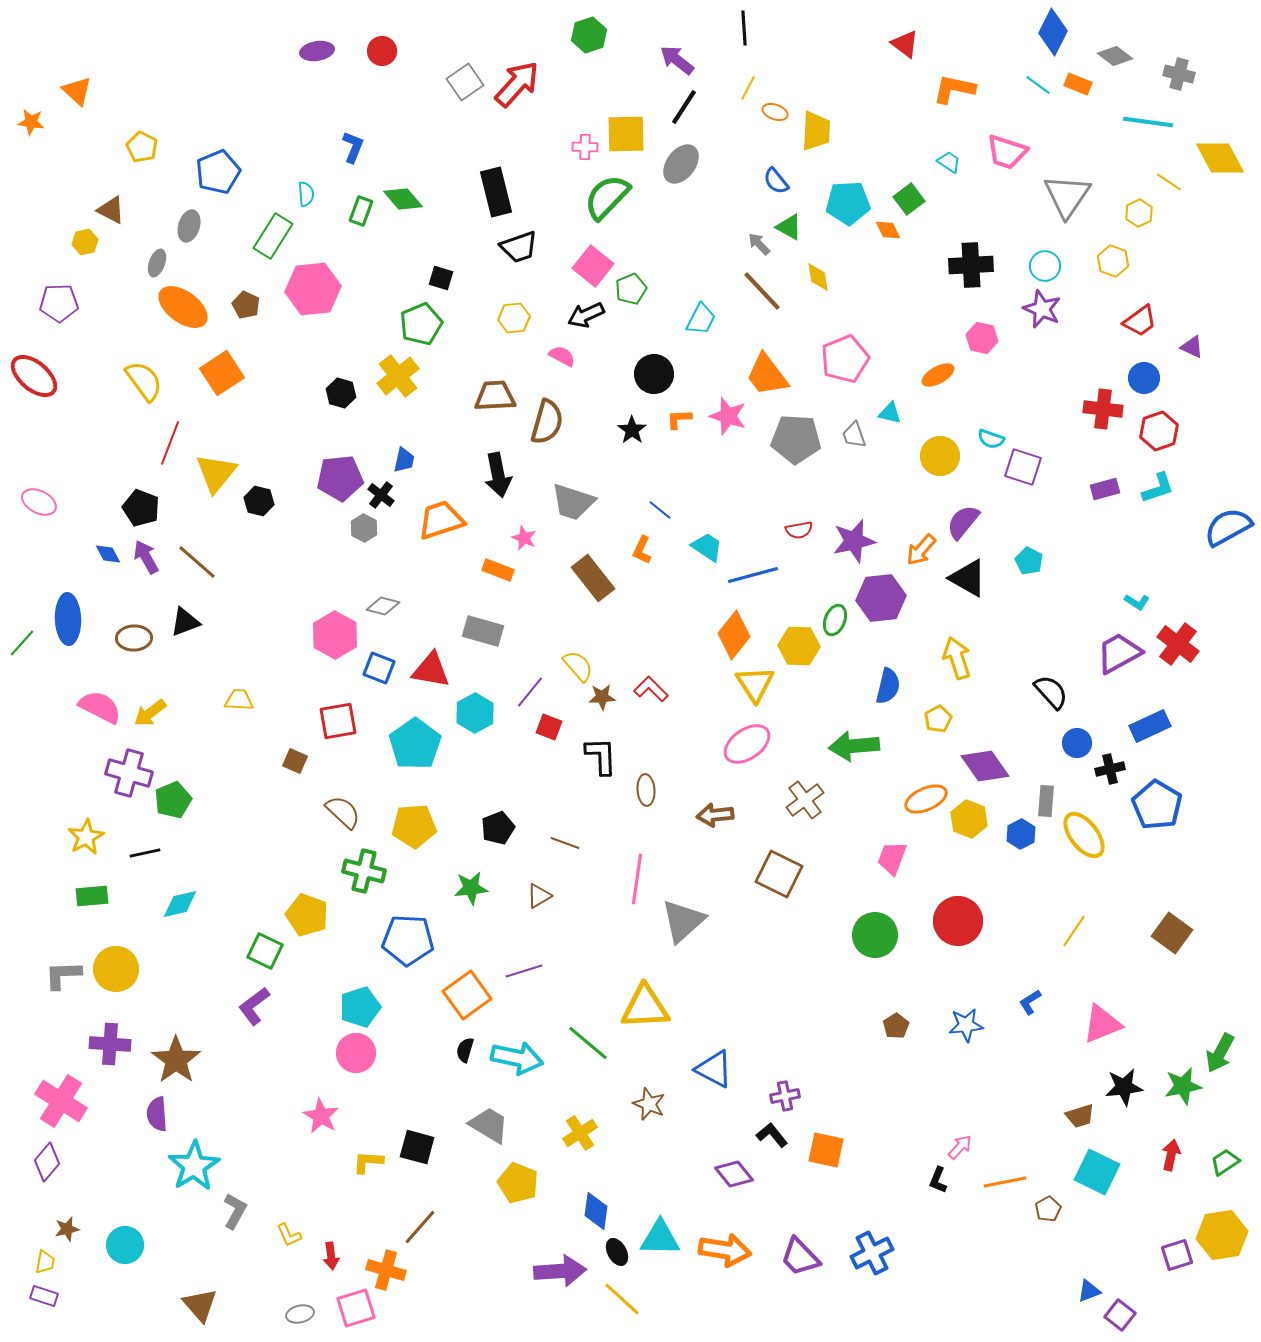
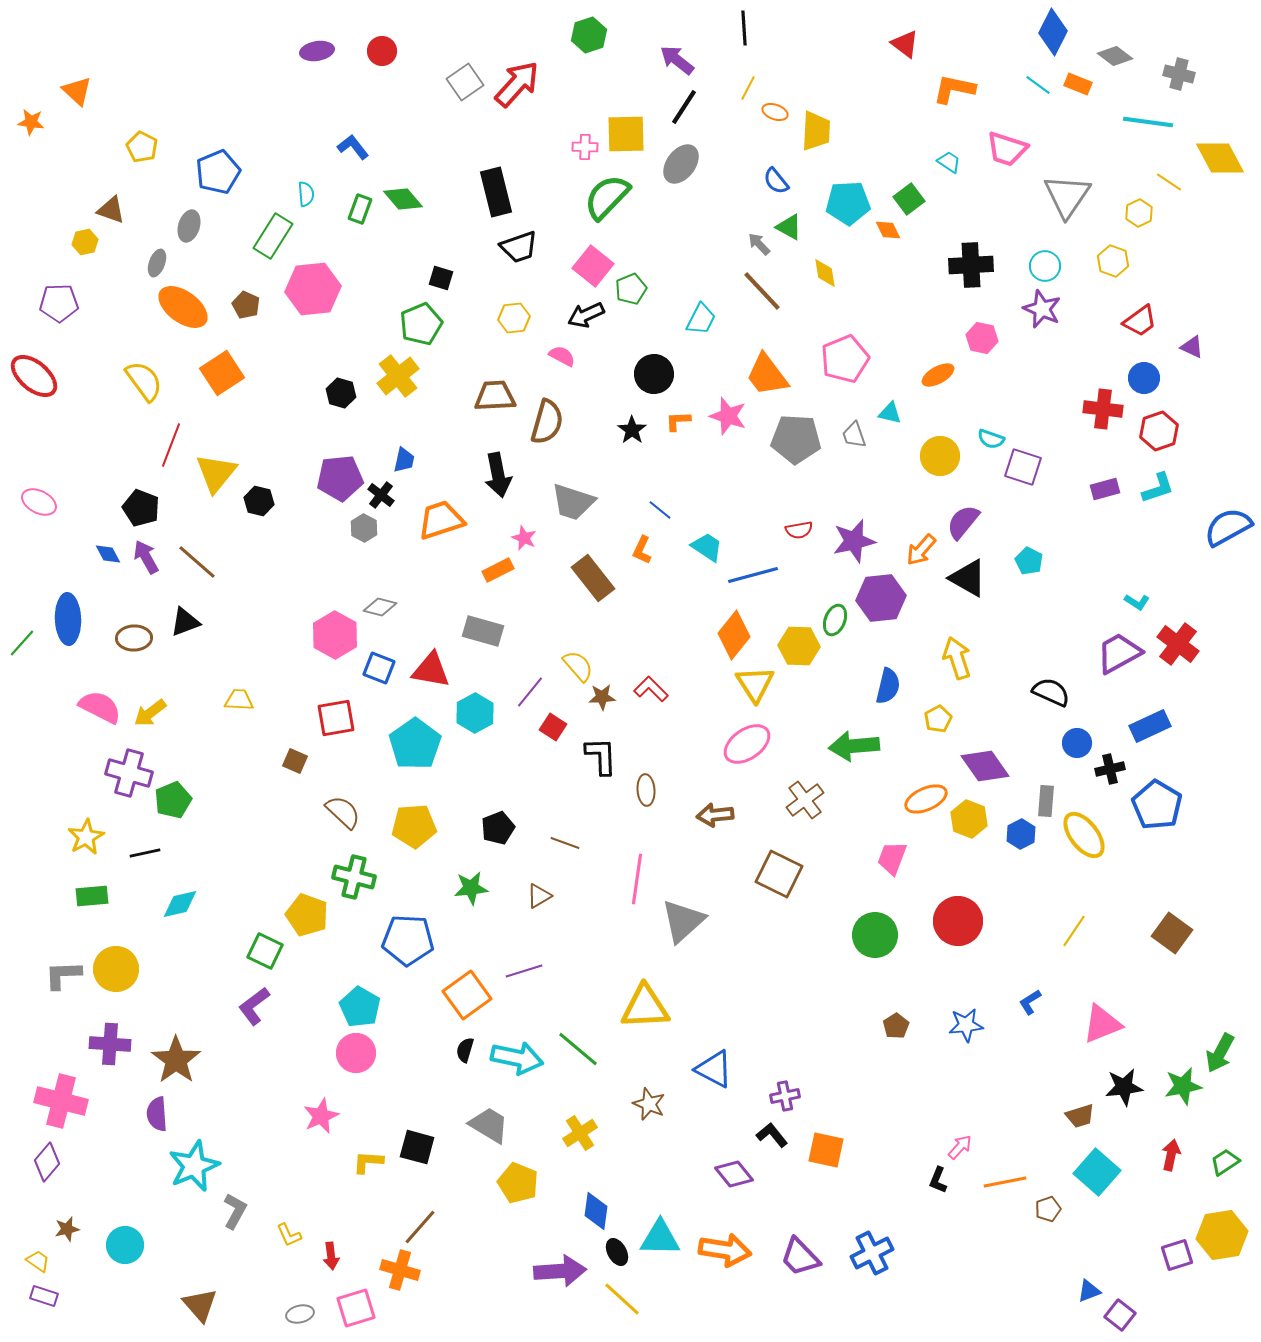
blue L-shape at (353, 147): rotated 60 degrees counterclockwise
pink trapezoid at (1007, 152): moved 3 px up
brown triangle at (111, 210): rotated 8 degrees counterclockwise
green rectangle at (361, 211): moved 1 px left, 2 px up
yellow diamond at (818, 277): moved 7 px right, 4 px up
orange L-shape at (679, 419): moved 1 px left, 2 px down
red line at (170, 443): moved 1 px right, 2 px down
orange rectangle at (498, 570): rotated 48 degrees counterclockwise
gray diamond at (383, 606): moved 3 px left, 1 px down
black semicircle at (1051, 692): rotated 24 degrees counterclockwise
red square at (338, 721): moved 2 px left, 3 px up
red square at (549, 727): moved 4 px right; rotated 12 degrees clockwise
green cross at (364, 871): moved 10 px left, 6 px down
cyan pentagon at (360, 1007): rotated 24 degrees counterclockwise
green line at (588, 1043): moved 10 px left, 6 px down
pink cross at (61, 1101): rotated 18 degrees counterclockwise
pink star at (321, 1116): rotated 18 degrees clockwise
cyan star at (194, 1166): rotated 9 degrees clockwise
cyan square at (1097, 1172): rotated 15 degrees clockwise
brown pentagon at (1048, 1209): rotated 10 degrees clockwise
yellow trapezoid at (45, 1262): moved 7 px left, 1 px up; rotated 65 degrees counterclockwise
orange cross at (386, 1270): moved 14 px right
